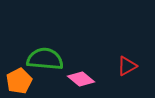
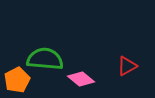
orange pentagon: moved 2 px left, 1 px up
